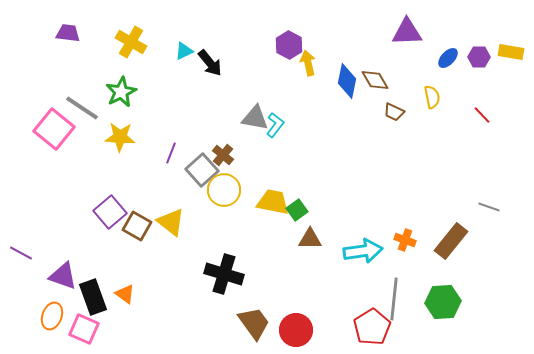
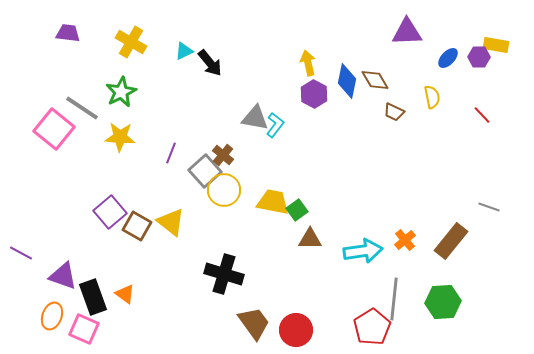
purple hexagon at (289, 45): moved 25 px right, 49 px down
yellow rectangle at (511, 52): moved 15 px left, 7 px up
gray square at (202, 170): moved 3 px right, 1 px down
orange cross at (405, 240): rotated 30 degrees clockwise
